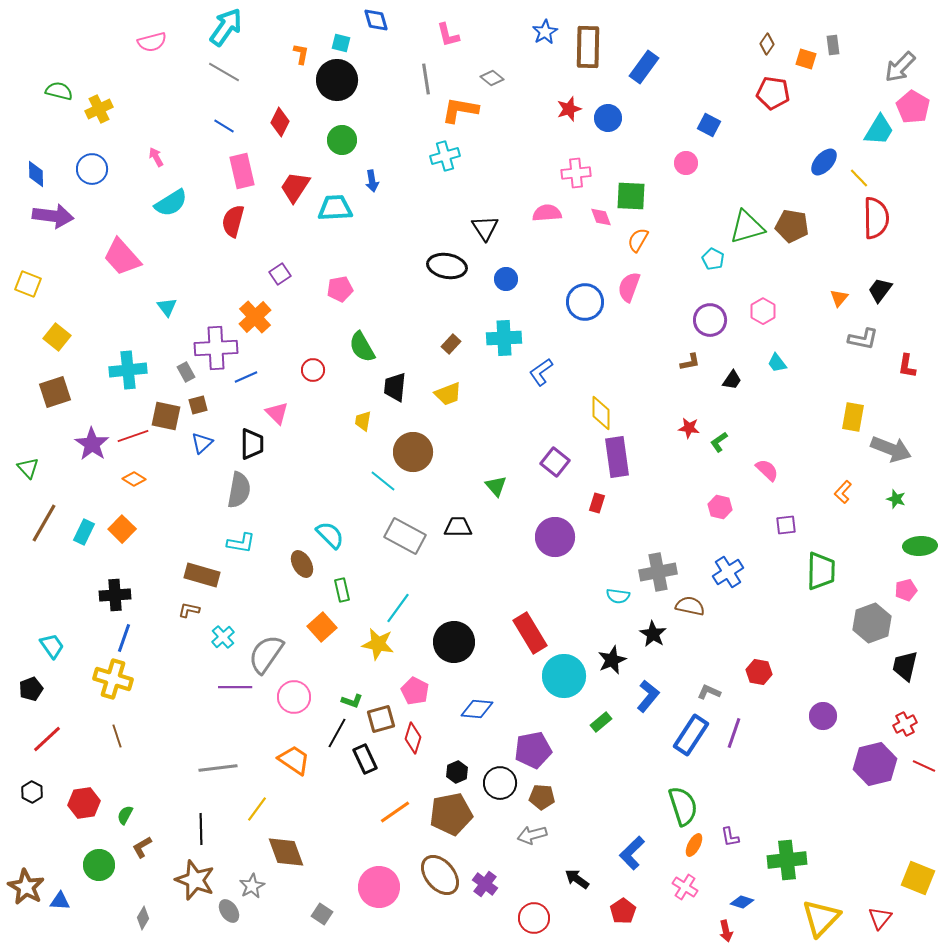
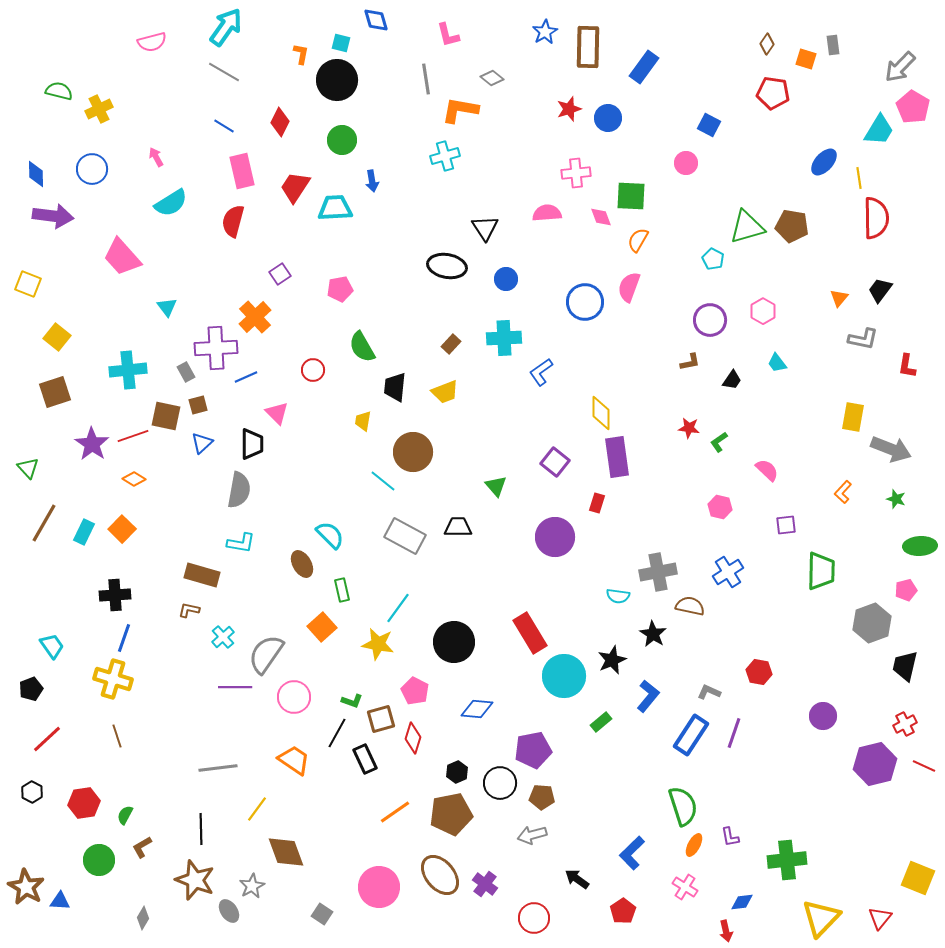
yellow line at (859, 178): rotated 35 degrees clockwise
yellow trapezoid at (448, 394): moved 3 px left, 2 px up
green circle at (99, 865): moved 5 px up
blue diamond at (742, 902): rotated 25 degrees counterclockwise
